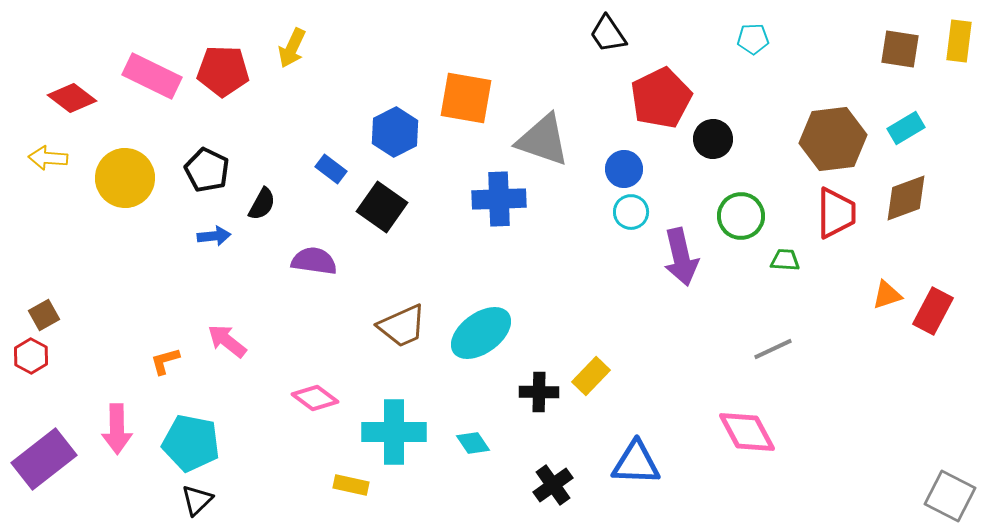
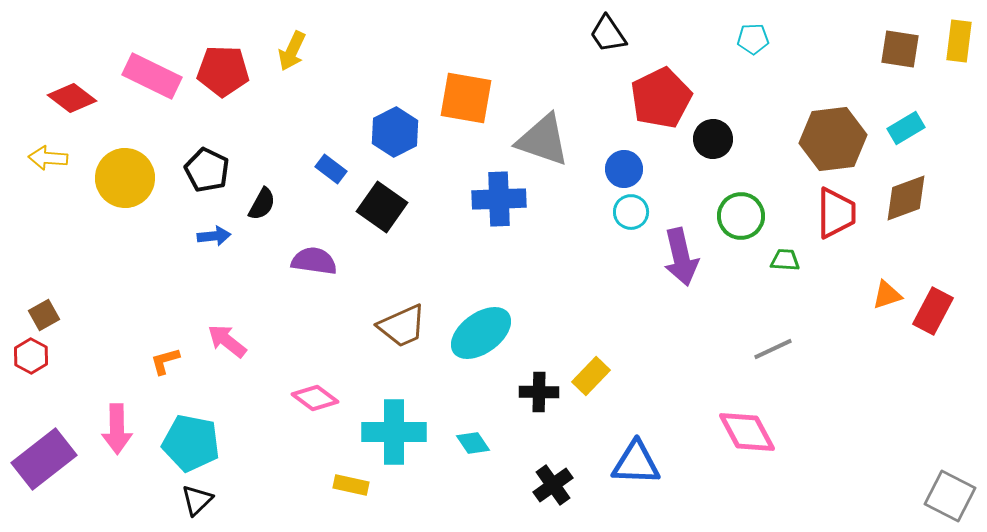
yellow arrow at (292, 48): moved 3 px down
